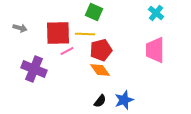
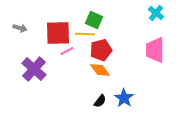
green square: moved 8 px down
purple cross: rotated 20 degrees clockwise
blue star: moved 2 px up; rotated 18 degrees counterclockwise
